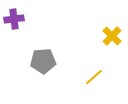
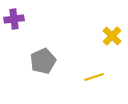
gray pentagon: rotated 20 degrees counterclockwise
yellow line: rotated 24 degrees clockwise
